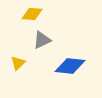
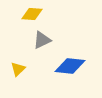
yellow triangle: moved 6 px down
